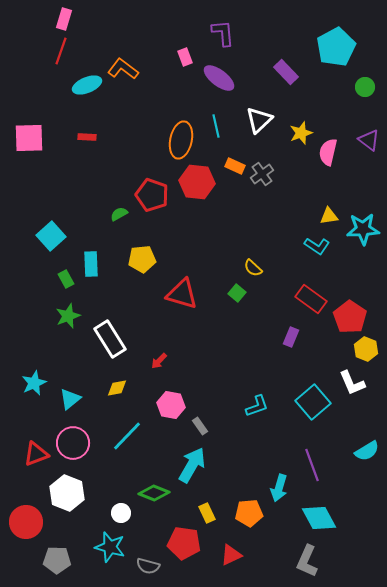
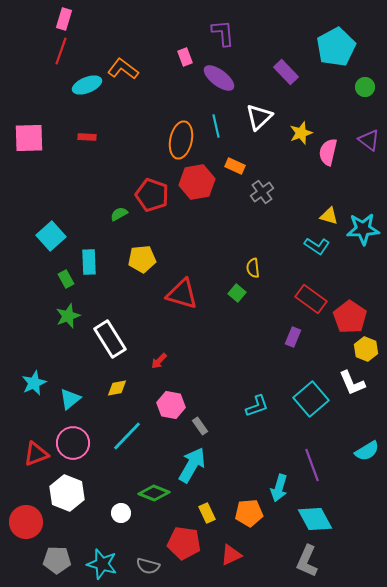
white triangle at (259, 120): moved 3 px up
gray cross at (262, 174): moved 18 px down
red hexagon at (197, 182): rotated 16 degrees counterclockwise
yellow triangle at (329, 216): rotated 24 degrees clockwise
cyan rectangle at (91, 264): moved 2 px left, 2 px up
yellow semicircle at (253, 268): rotated 42 degrees clockwise
purple rectangle at (291, 337): moved 2 px right
cyan square at (313, 402): moved 2 px left, 3 px up
cyan diamond at (319, 518): moved 4 px left, 1 px down
cyan star at (110, 547): moved 8 px left, 17 px down
